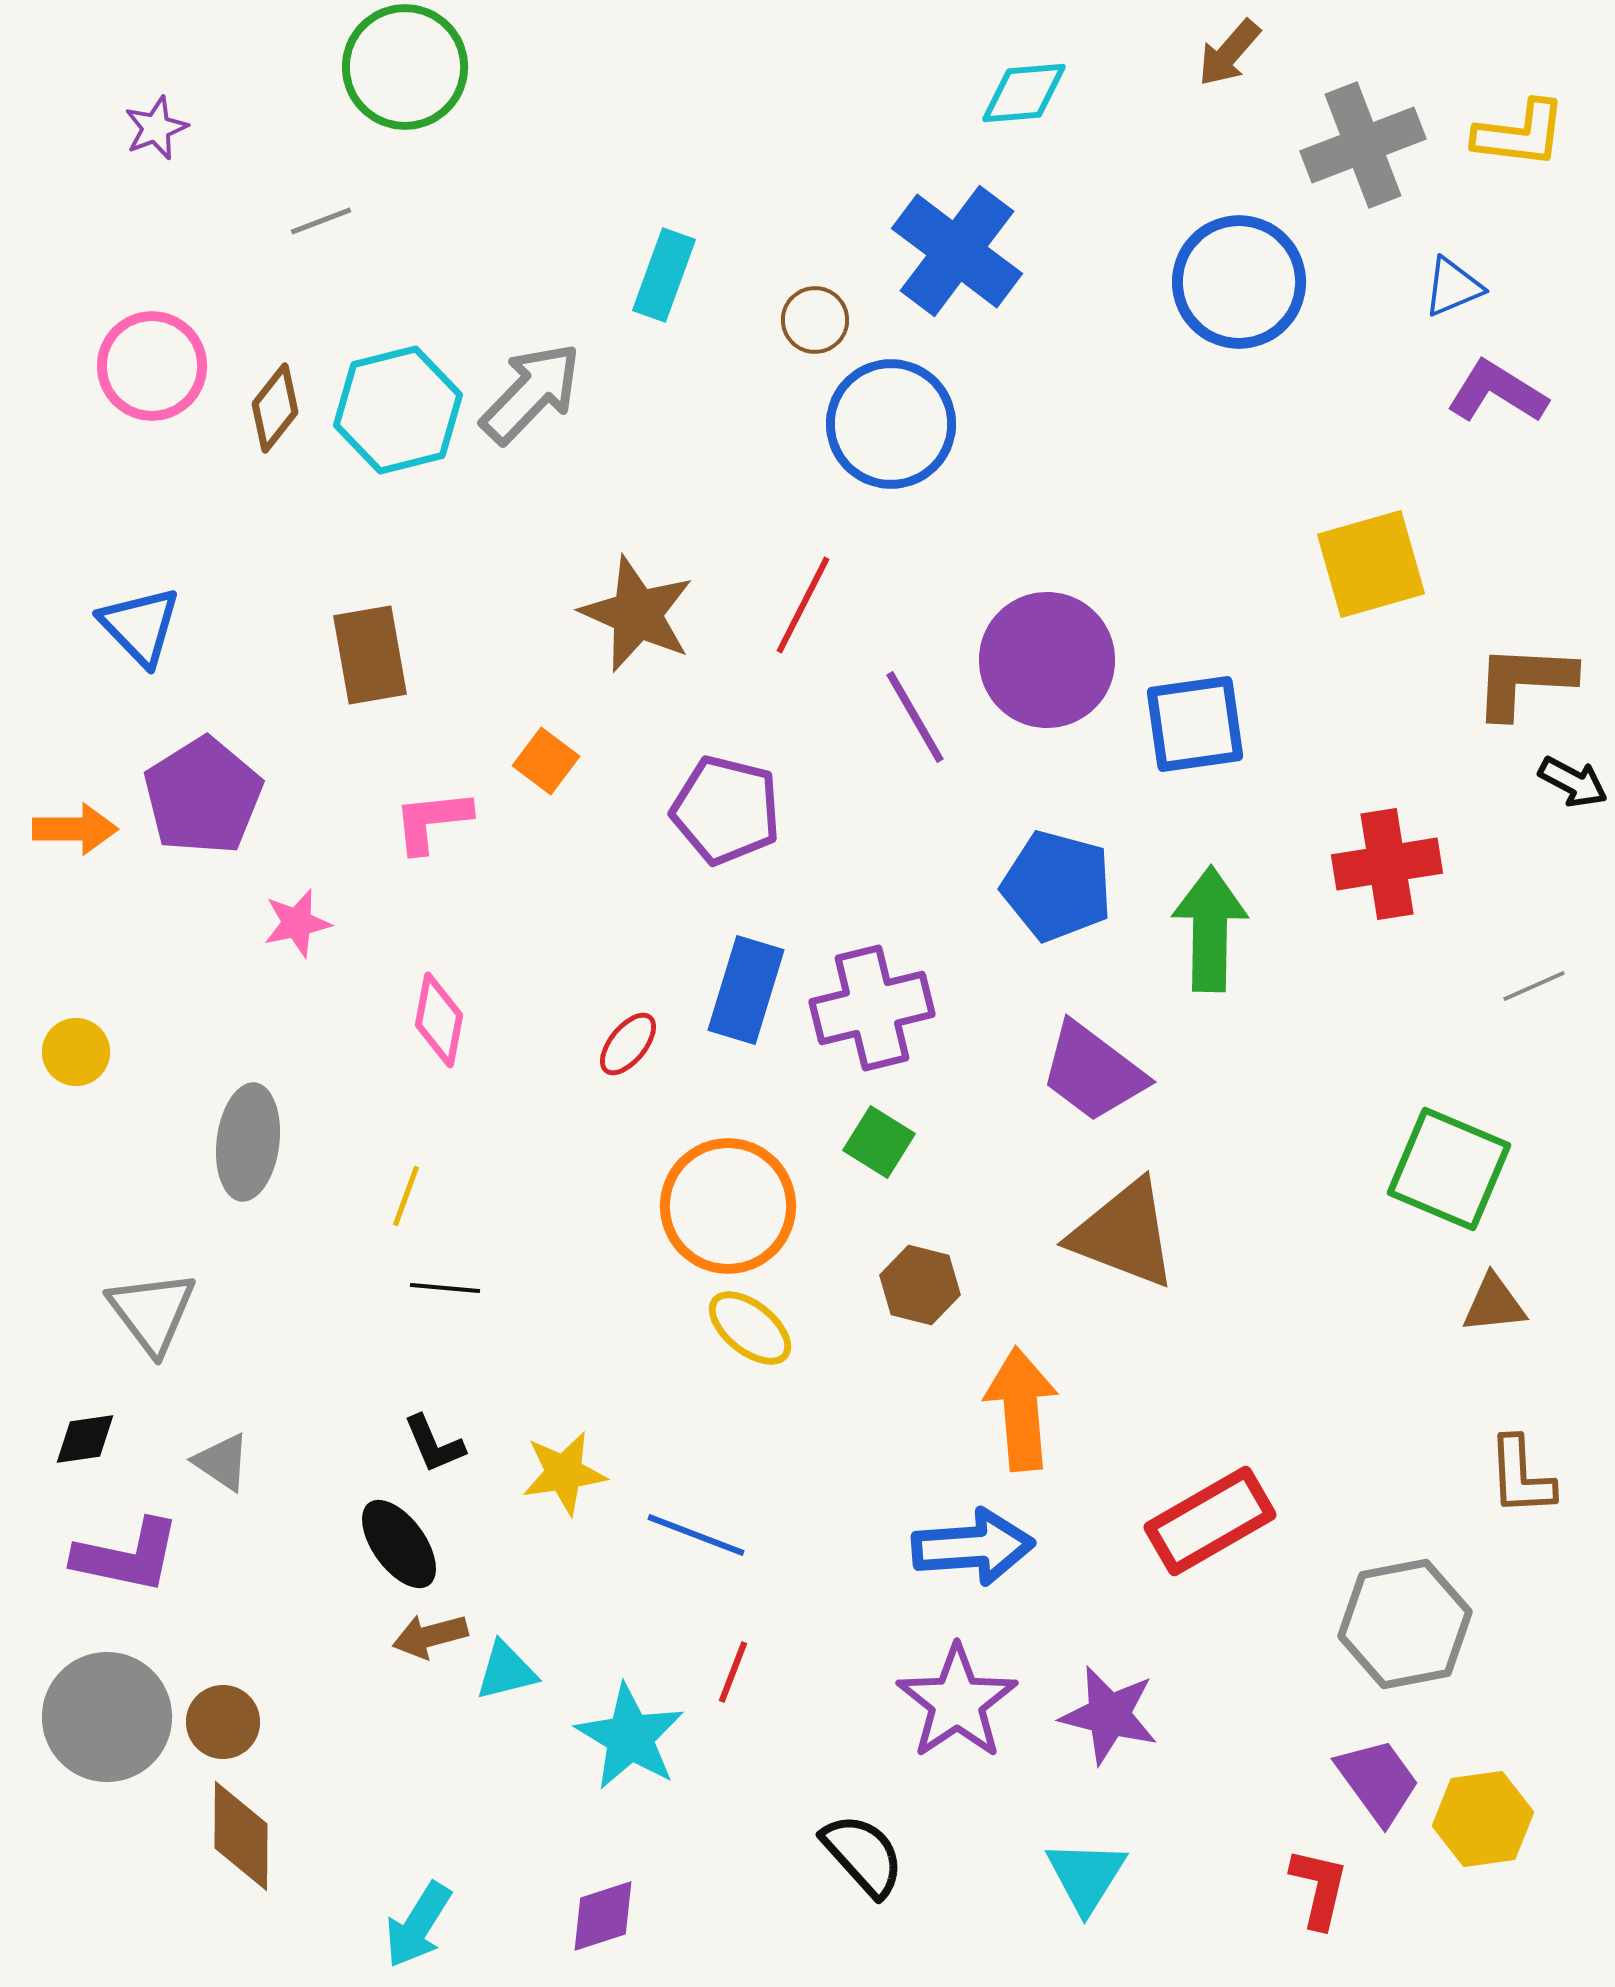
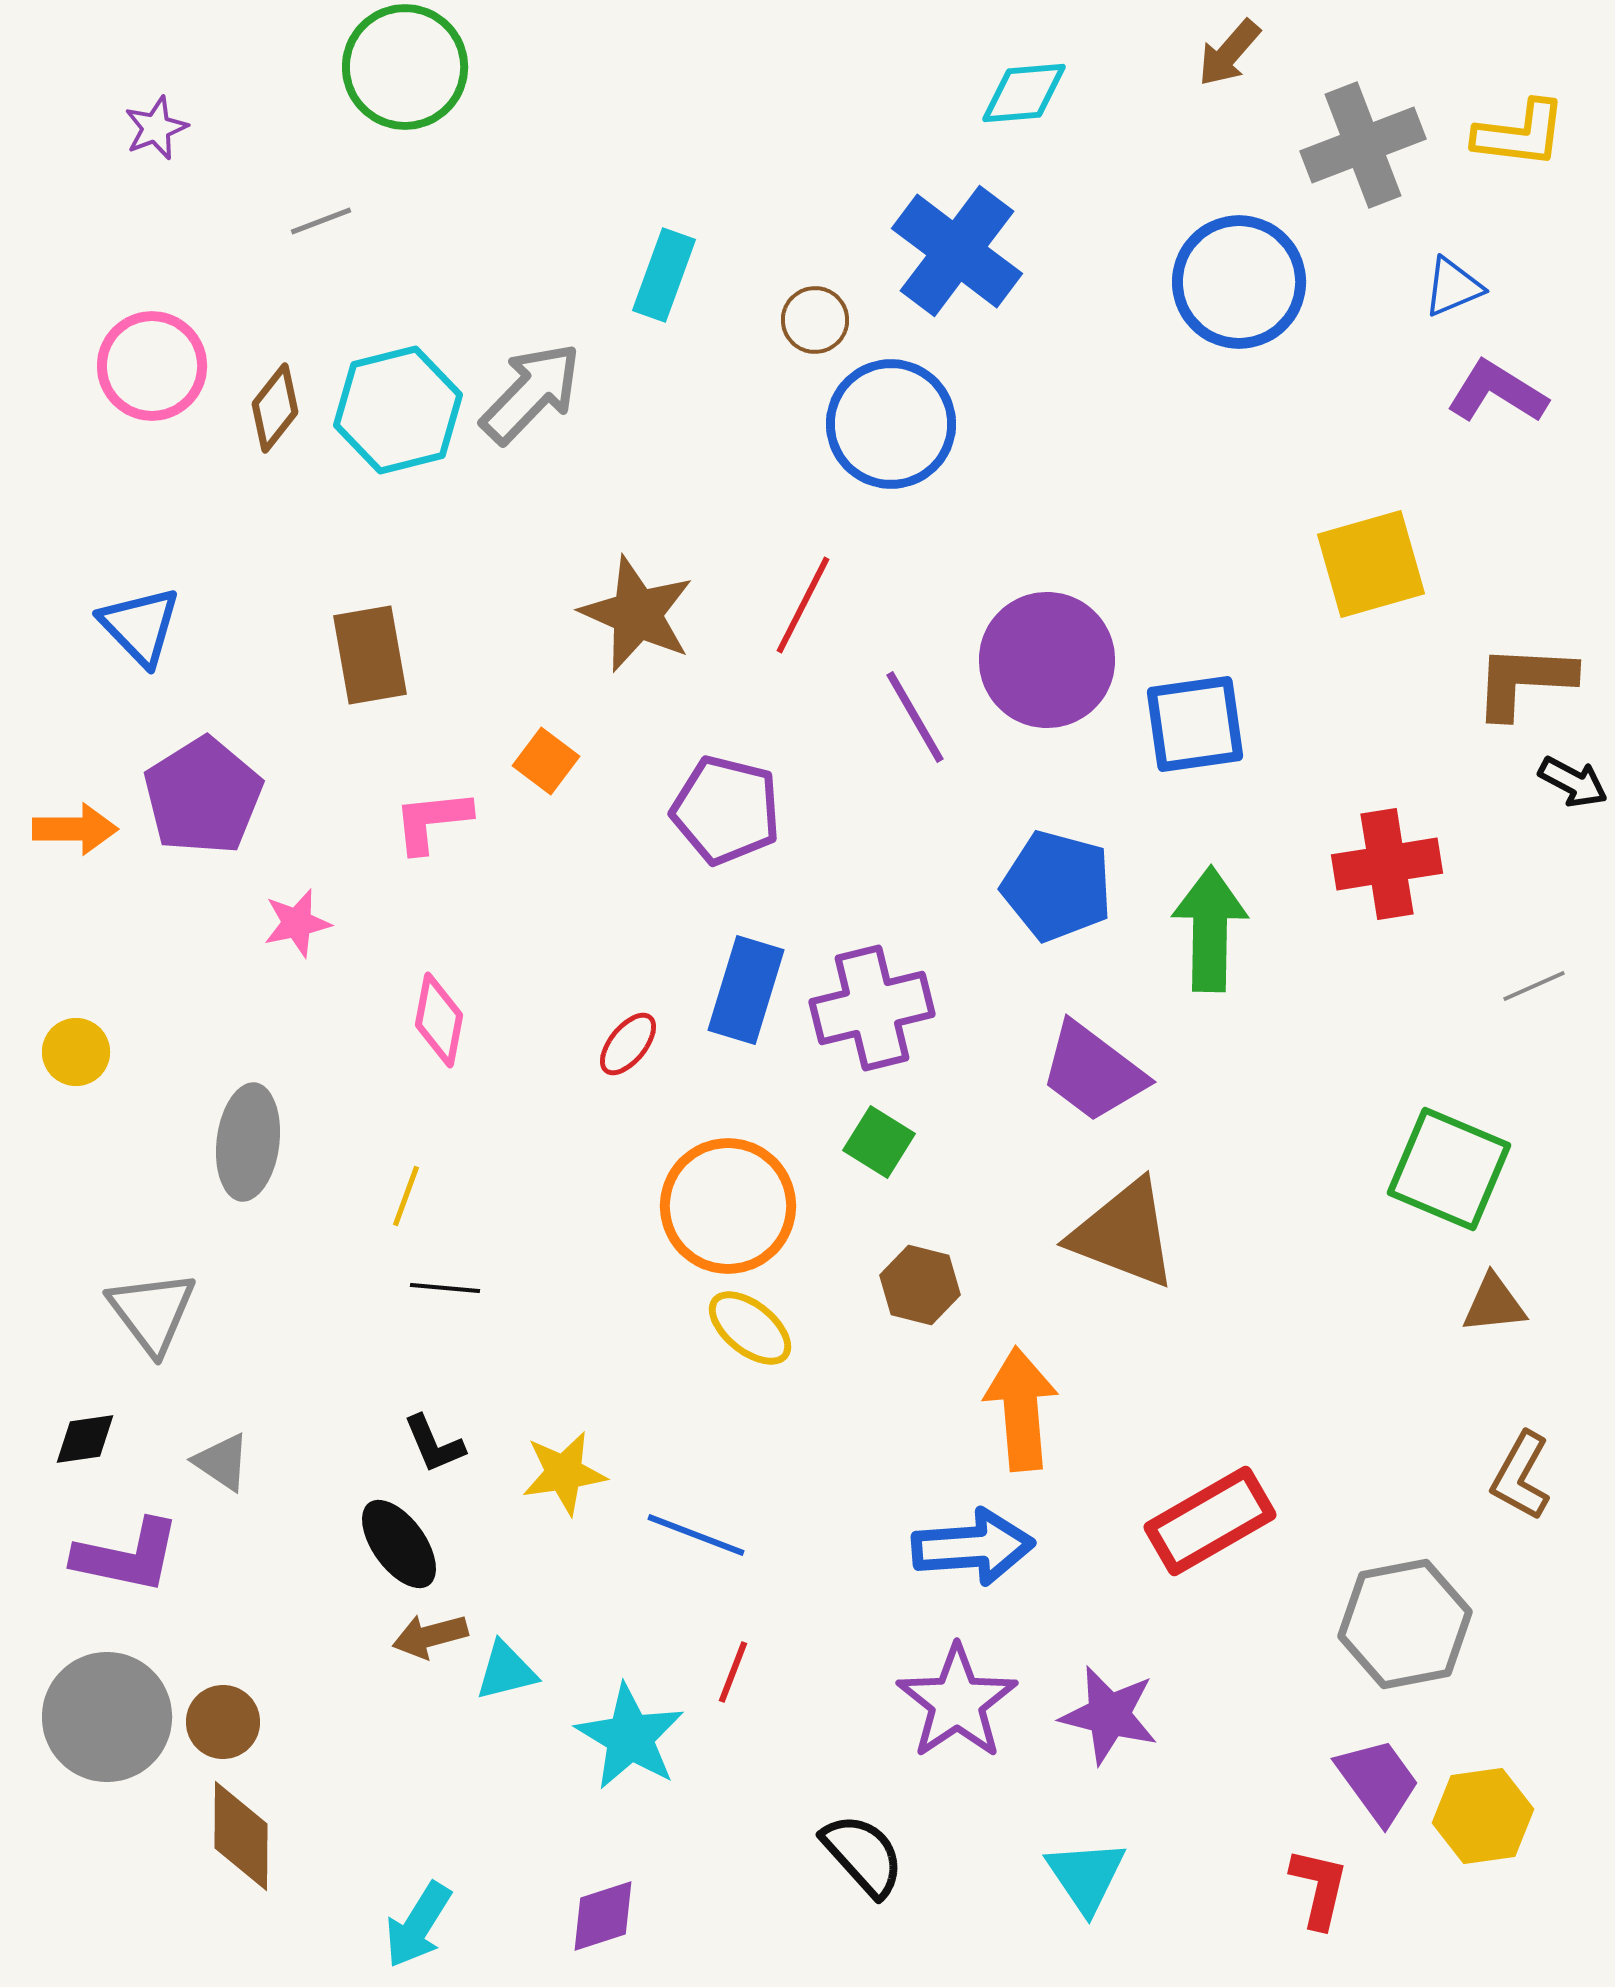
brown L-shape at (1521, 1476): rotated 32 degrees clockwise
yellow hexagon at (1483, 1819): moved 3 px up
cyan triangle at (1086, 1876): rotated 6 degrees counterclockwise
